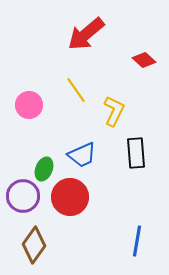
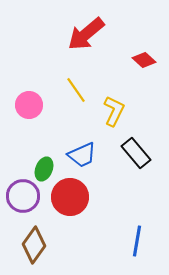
black rectangle: rotated 36 degrees counterclockwise
